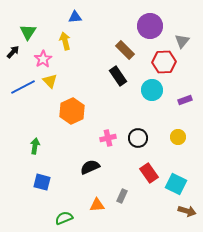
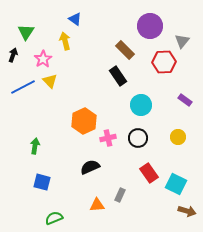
blue triangle: moved 2 px down; rotated 40 degrees clockwise
green triangle: moved 2 px left
black arrow: moved 3 px down; rotated 24 degrees counterclockwise
cyan circle: moved 11 px left, 15 px down
purple rectangle: rotated 56 degrees clockwise
orange hexagon: moved 12 px right, 10 px down
gray rectangle: moved 2 px left, 1 px up
green semicircle: moved 10 px left
